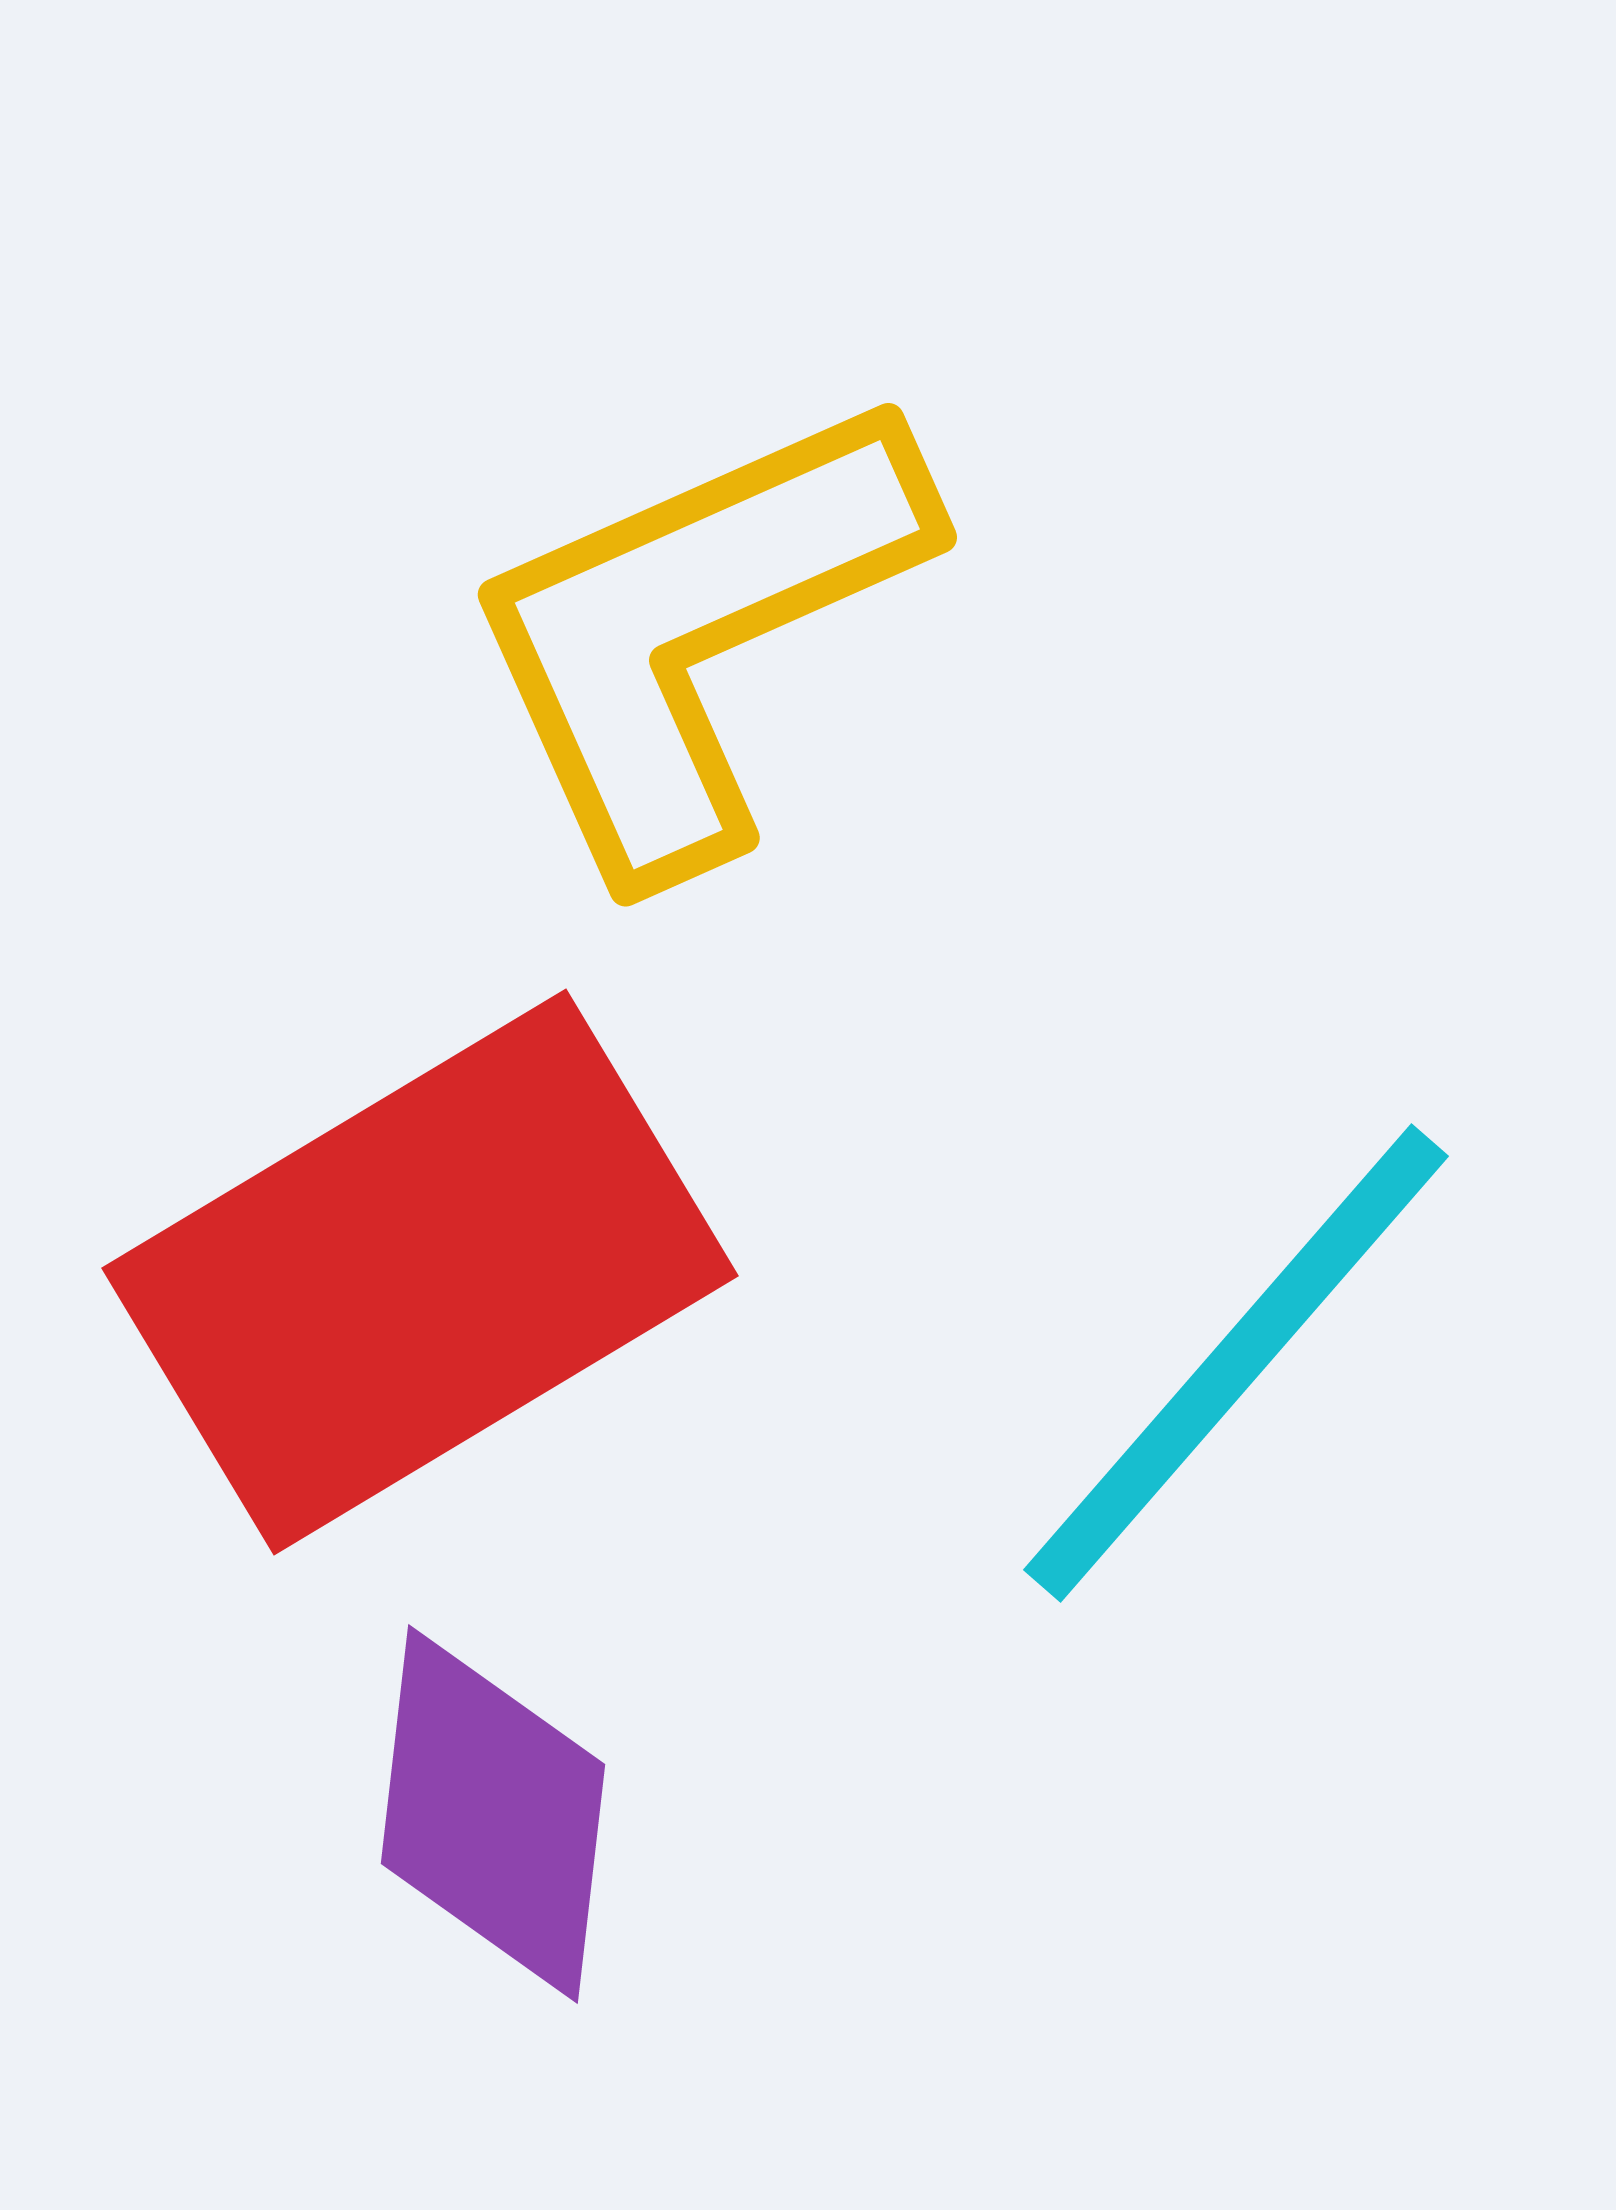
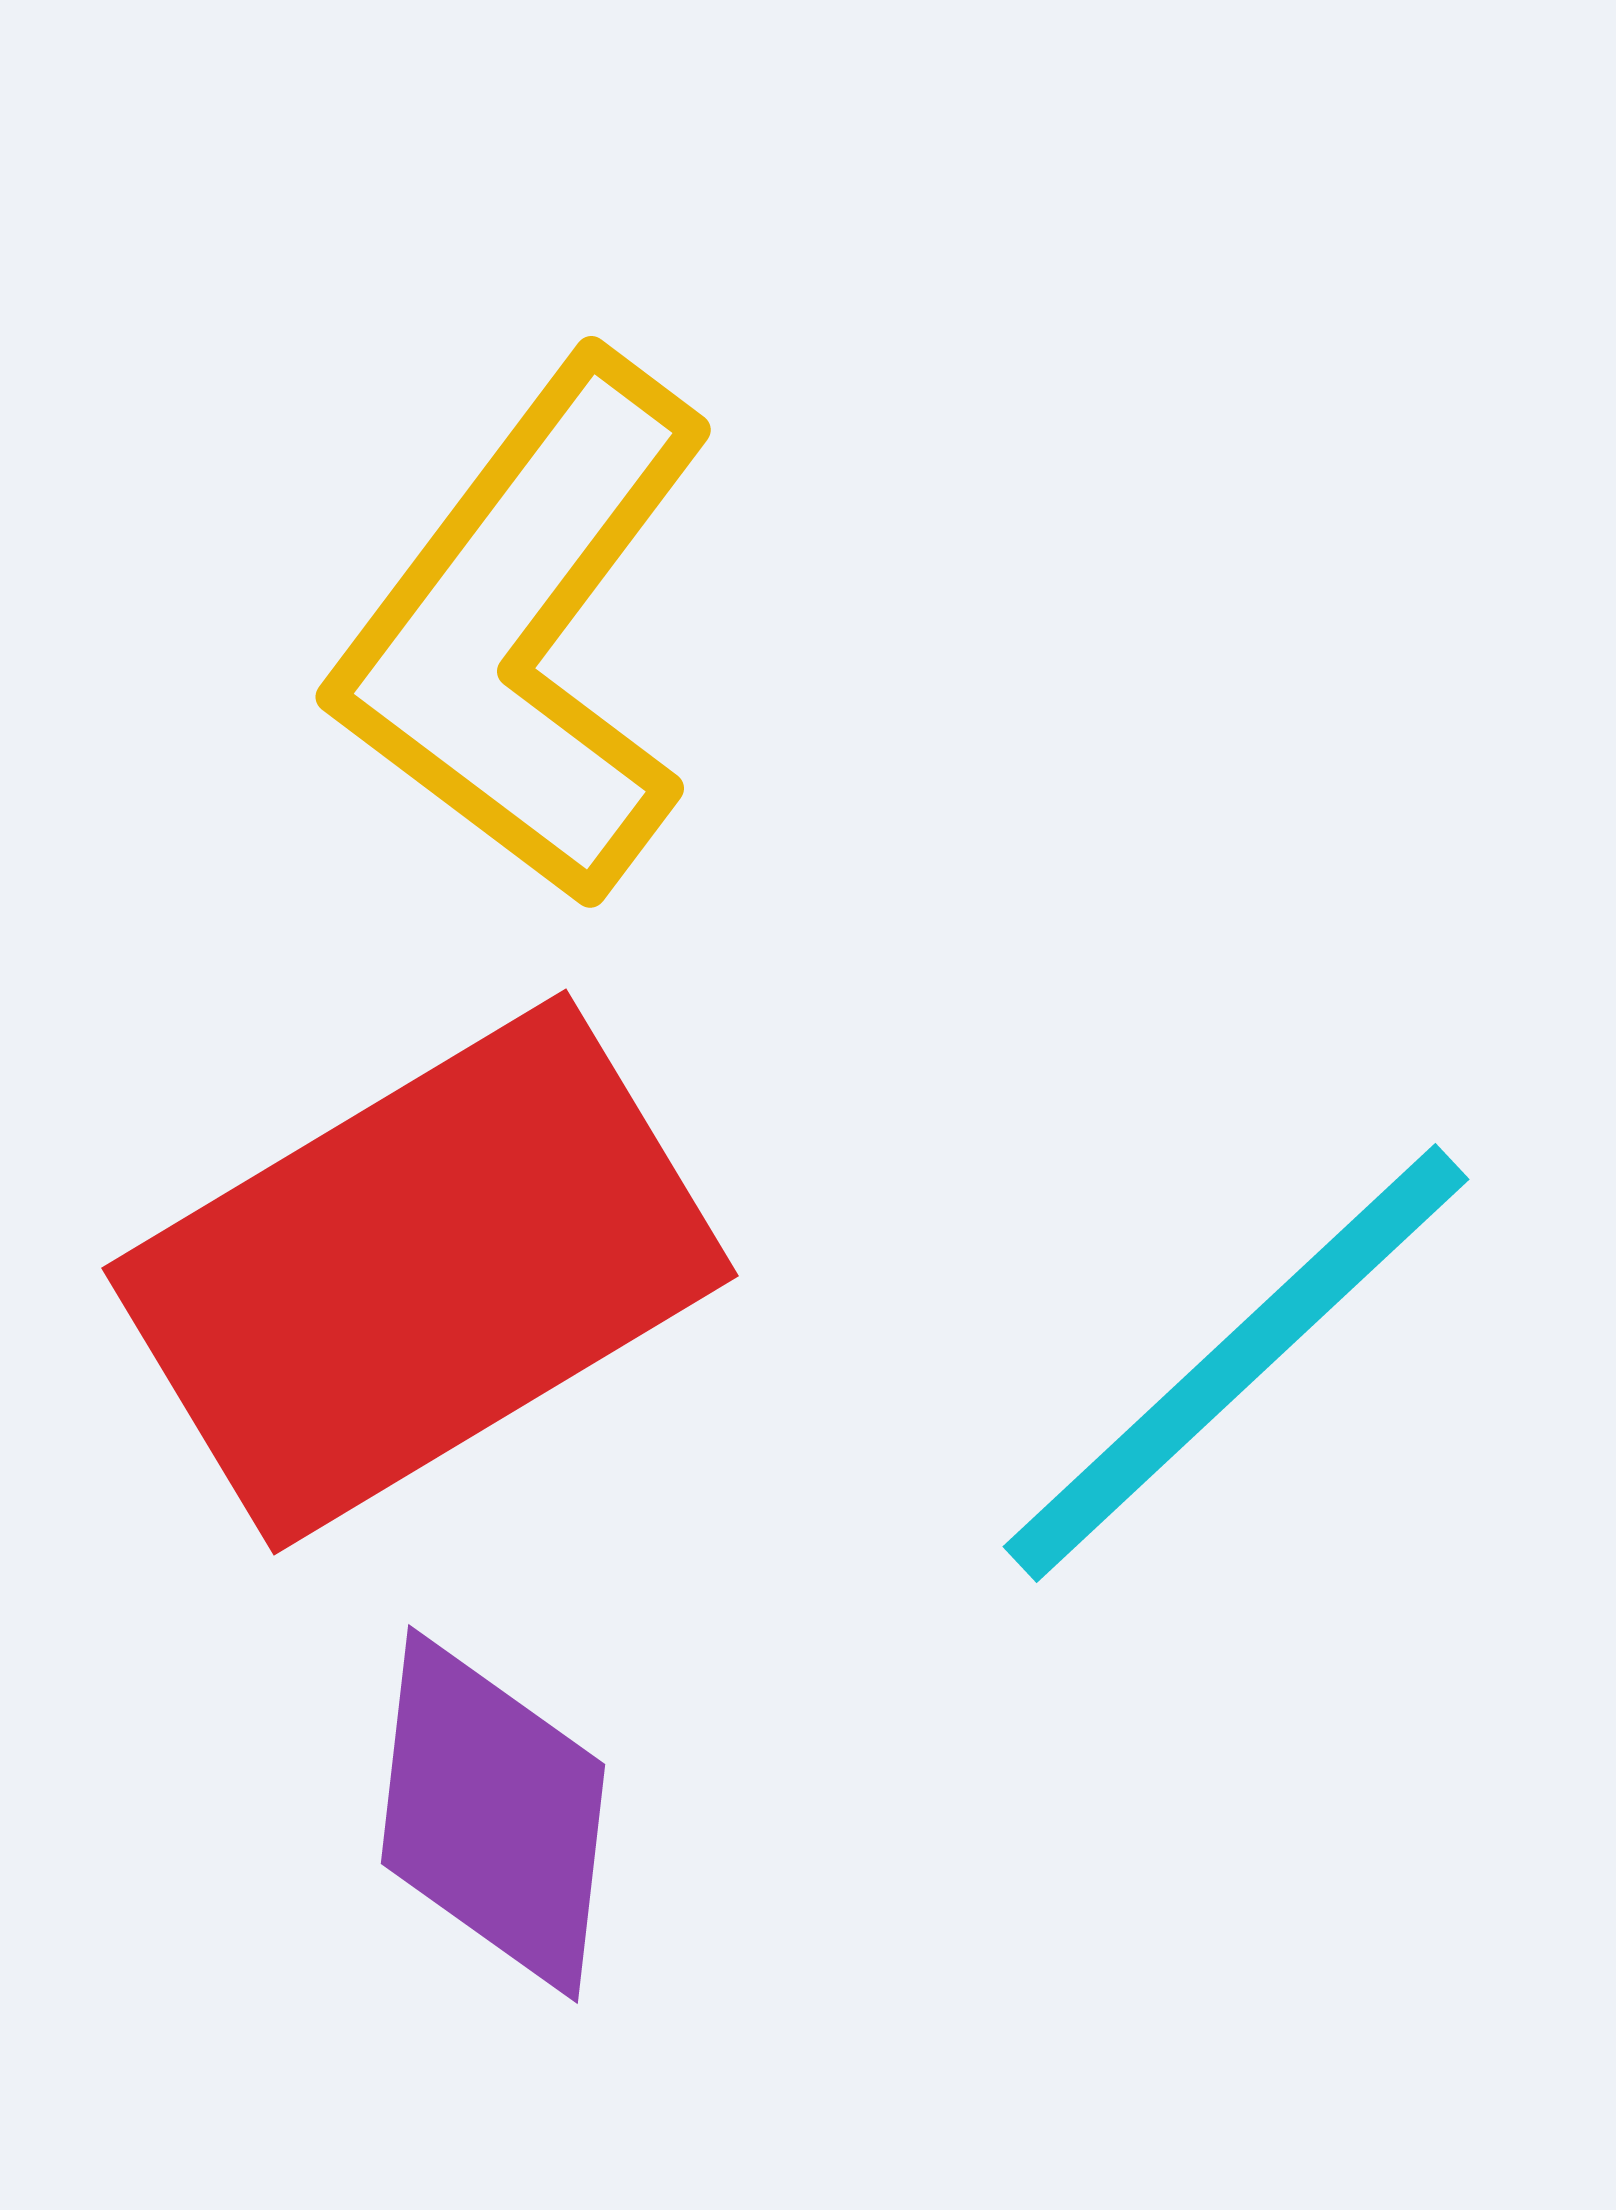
yellow L-shape: moved 170 px left; rotated 29 degrees counterclockwise
cyan line: rotated 6 degrees clockwise
